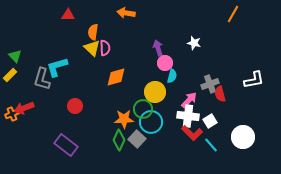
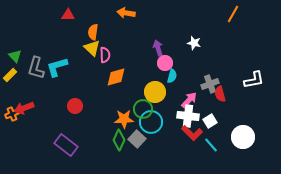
pink semicircle: moved 7 px down
gray L-shape: moved 6 px left, 11 px up
